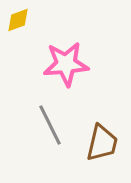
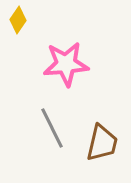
yellow diamond: rotated 36 degrees counterclockwise
gray line: moved 2 px right, 3 px down
